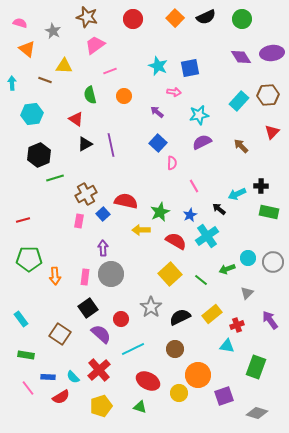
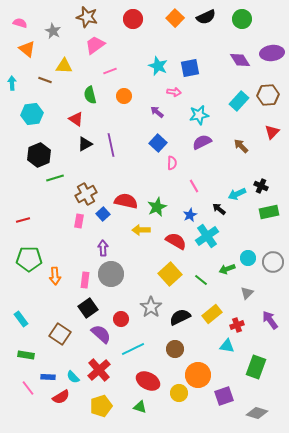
purple diamond at (241, 57): moved 1 px left, 3 px down
black cross at (261, 186): rotated 24 degrees clockwise
green star at (160, 212): moved 3 px left, 5 px up
green rectangle at (269, 212): rotated 24 degrees counterclockwise
pink rectangle at (85, 277): moved 3 px down
